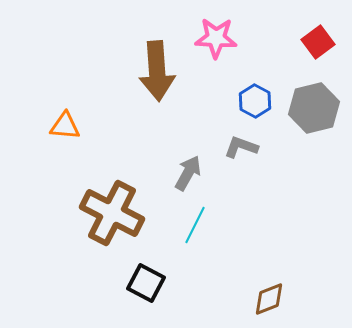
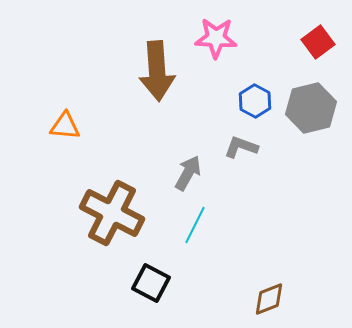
gray hexagon: moved 3 px left
black square: moved 5 px right
